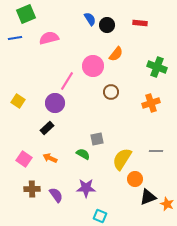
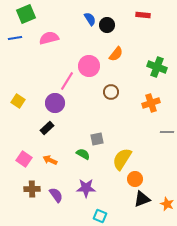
red rectangle: moved 3 px right, 8 px up
pink circle: moved 4 px left
gray line: moved 11 px right, 19 px up
orange arrow: moved 2 px down
black triangle: moved 6 px left, 2 px down
